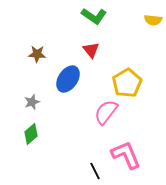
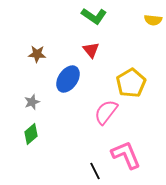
yellow pentagon: moved 4 px right
